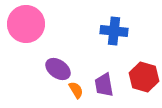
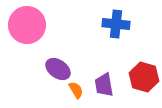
pink circle: moved 1 px right, 1 px down
blue cross: moved 2 px right, 7 px up
